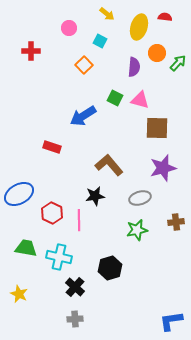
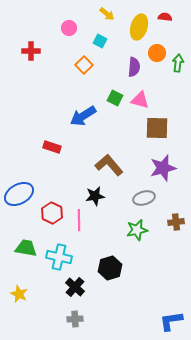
green arrow: rotated 36 degrees counterclockwise
gray ellipse: moved 4 px right
